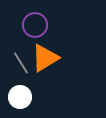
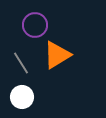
orange triangle: moved 12 px right, 3 px up
white circle: moved 2 px right
